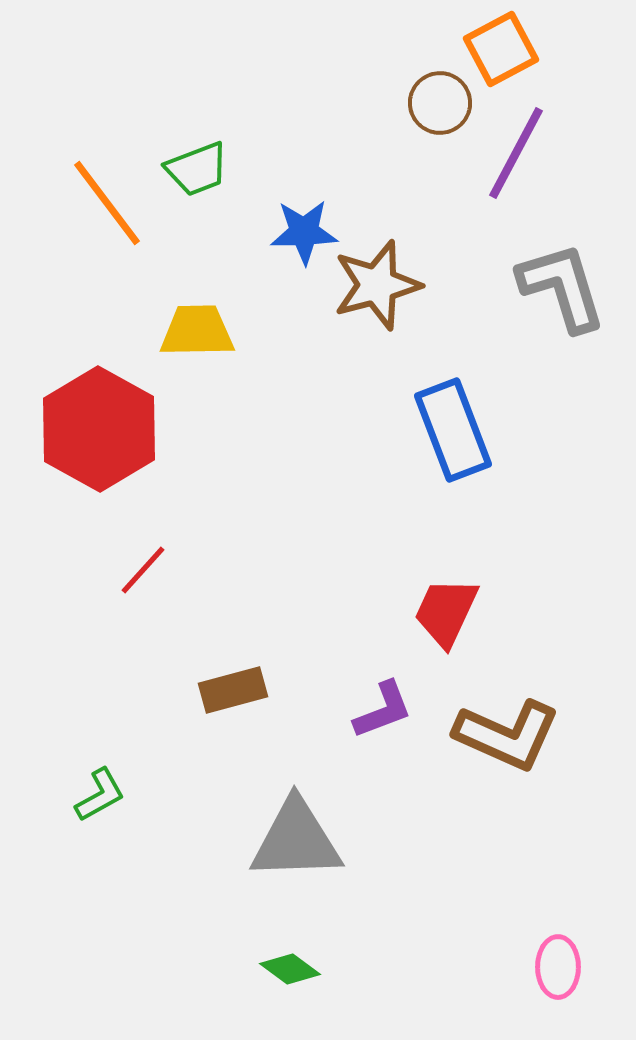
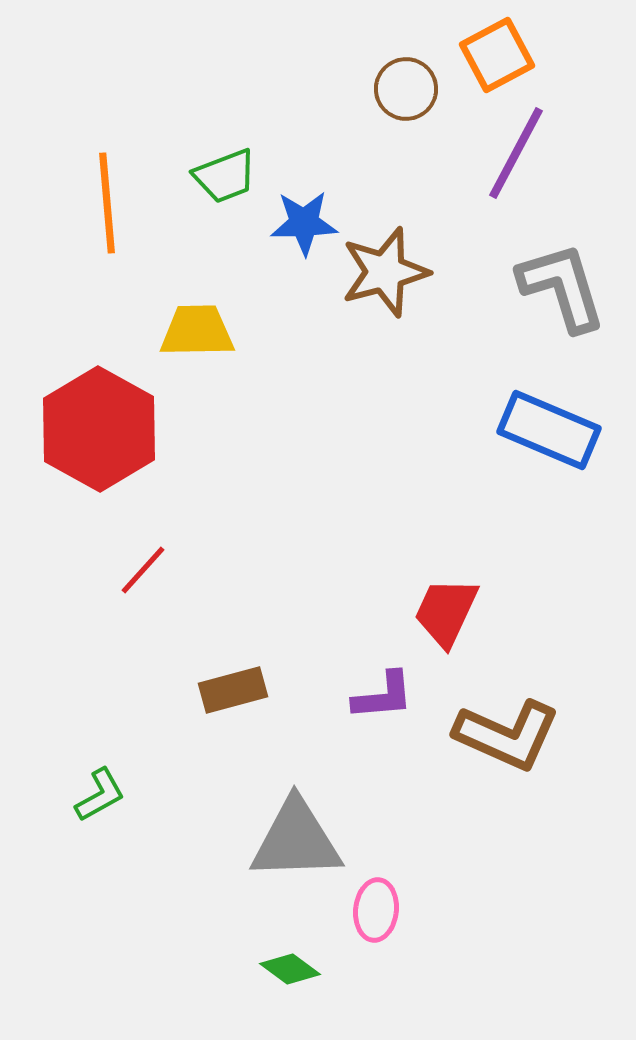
orange square: moved 4 px left, 6 px down
brown circle: moved 34 px left, 14 px up
green trapezoid: moved 28 px right, 7 px down
orange line: rotated 32 degrees clockwise
blue star: moved 9 px up
brown star: moved 8 px right, 13 px up
blue rectangle: moved 96 px right; rotated 46 degrees counterclockwise
purple L-shape: moved 14 px up; rotated 16 degrees clockwise
pink ellipse: moved 182 px left, 57 px up; rotated 6 degrees clockwise
